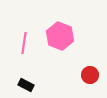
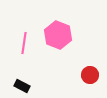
pink hexagon: moved 2 px left, 1 px up
black rectangle: moved 4 px left, 1 px down
